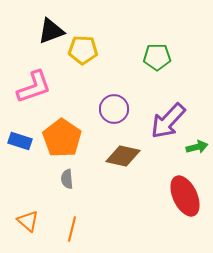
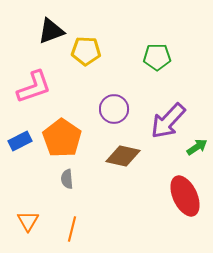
yellow pentagon: moved 3 px right, 1 px down
blue rectangle: rotated 45 degrees counterclockwise
green arrow: rotated 20 degrees counterclockwise
orange triangle: rotated 20 degrees clockwise
